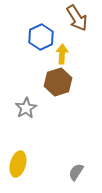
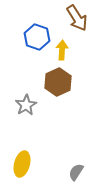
blue hexagon: moved 4 px left; rotated 15 degrees counterclockwise
yellow arrow: moved 4 px up
brown hexagon: rotated 8 degrees counterclockwise
gray star: moved 3 px up
yellow ellipse: moved 4 px right
